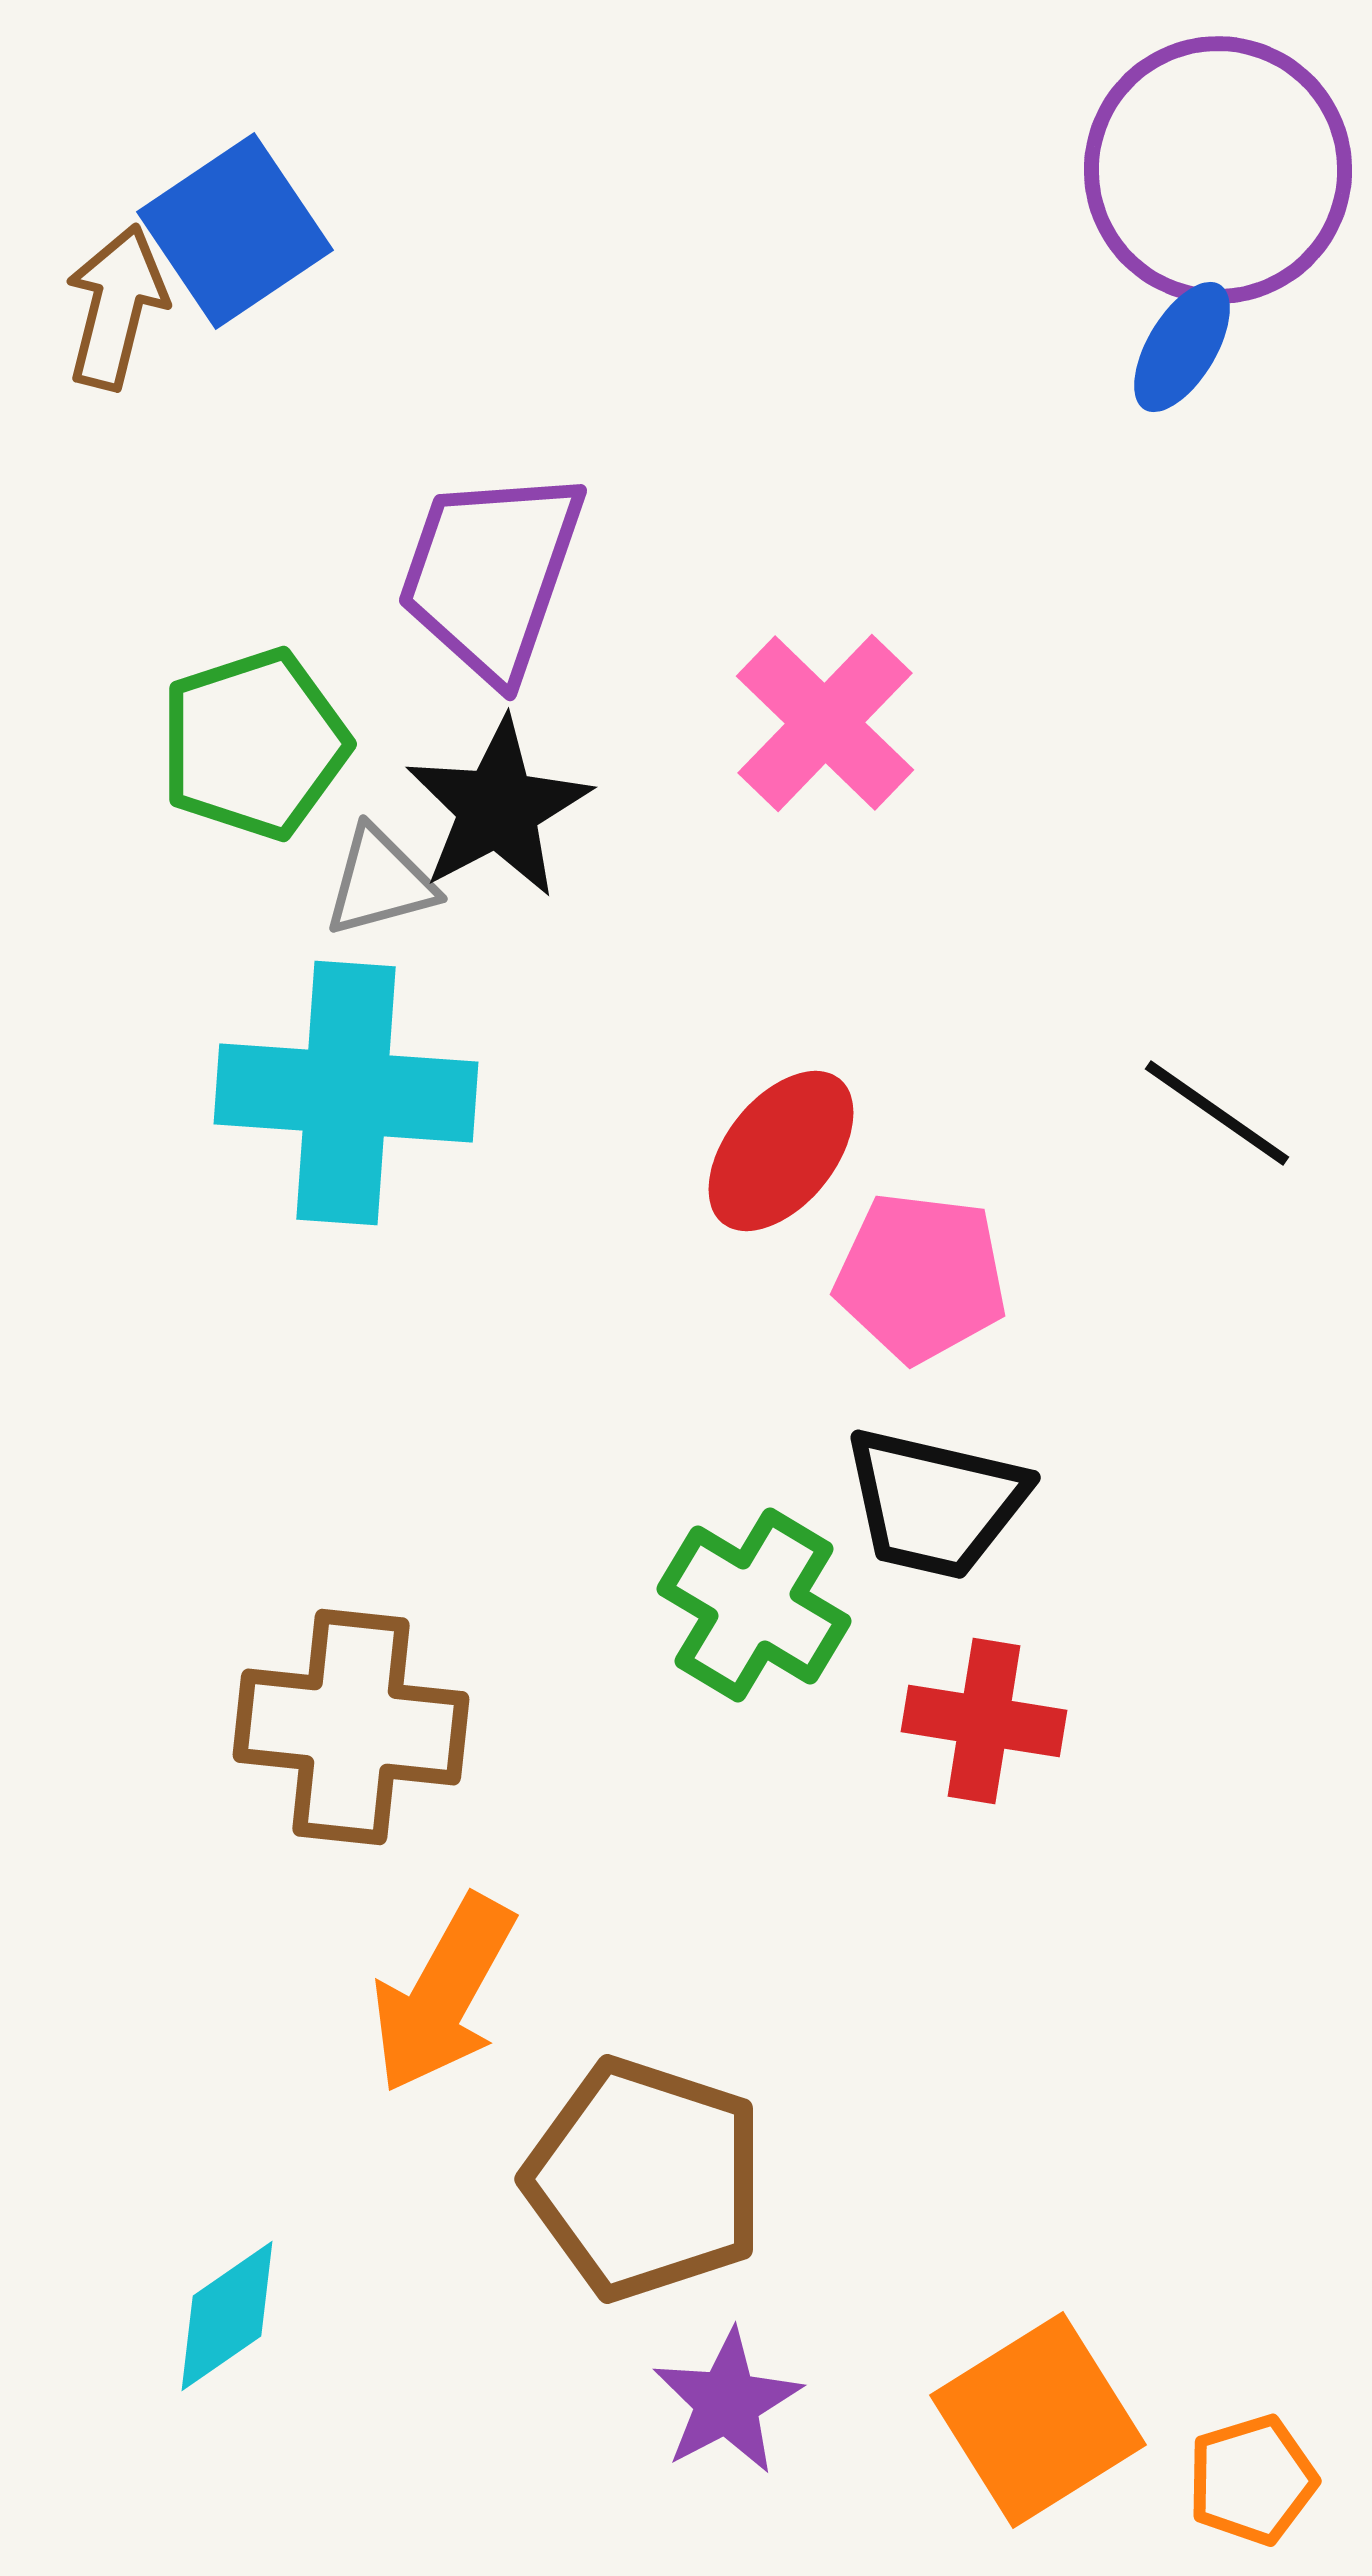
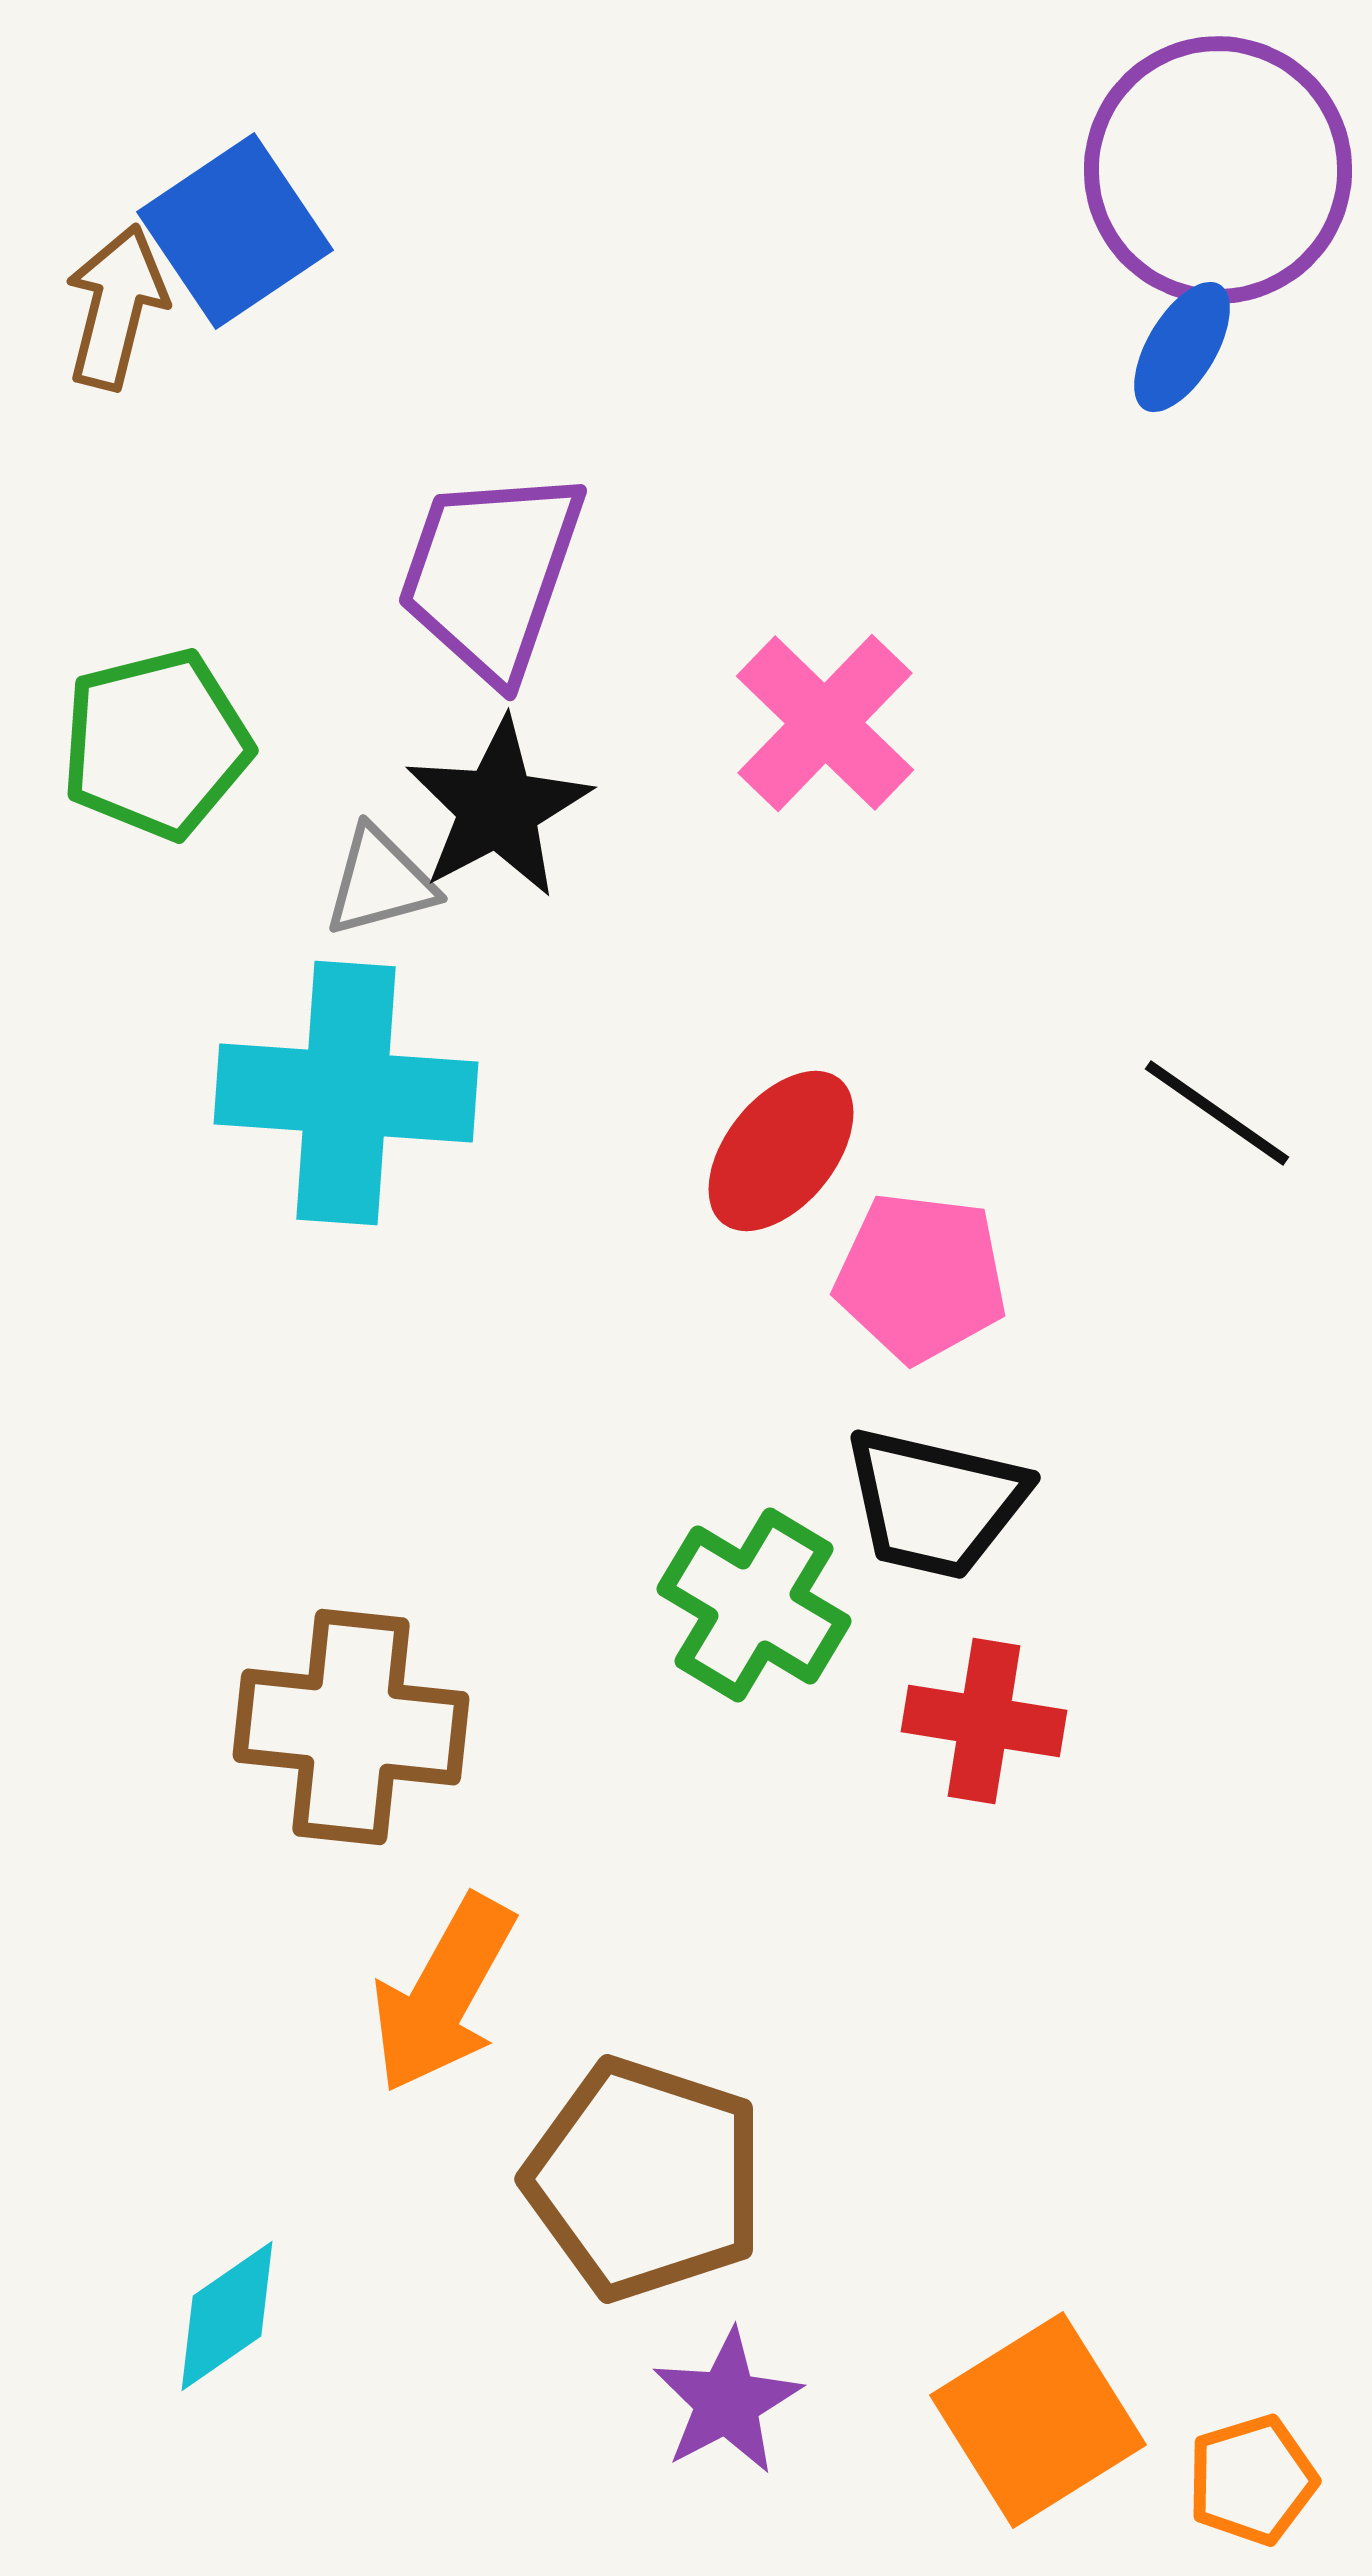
green pentagon: moved 98 px left; rotated 4 degrees clockwise
